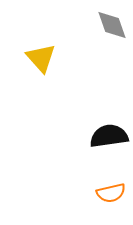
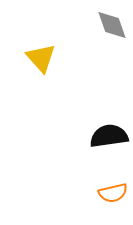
orange semicircle: moved 2 px right
